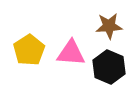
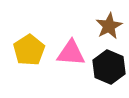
brown star: rotated 24 degrees counterclockwise
